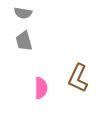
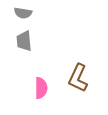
gray trapezoid: rotated 10 degrees clockwise
